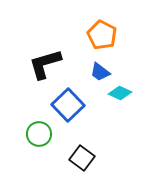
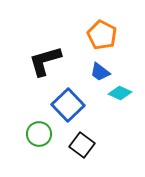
black L-shape: moved 3 px up
black square: moved 13 px up
